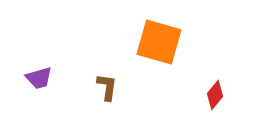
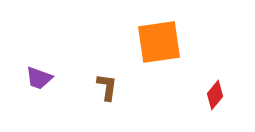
orange square: rotated 24 degrees counterclockwise
purple trapezoid: rotated 36 degrees clockwise
